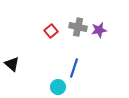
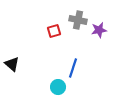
gray cross: moved 7 px up
red square: moved 3 px right; rotated 24 degrees clockwise
blue line: moved 1 px left
